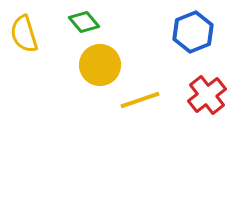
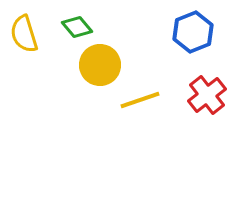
green diamond: moved 7 px left, 5 px down
